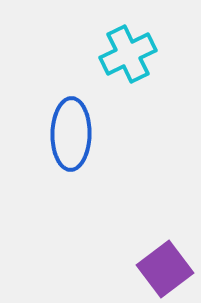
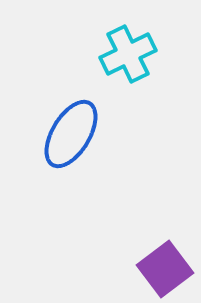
blue ellipse: rotated 30 degrees clockwise
